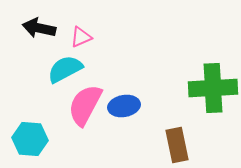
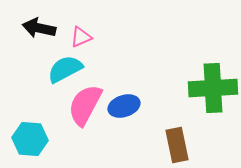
blue ellipse: rotated 8 degrees counterclockwise
